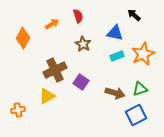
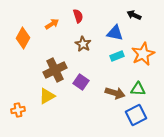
black arrow: rotated 16 degrees counterclockwise
green triangle: moved 2 px left; rotated 21 degrees clockwise
